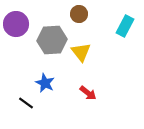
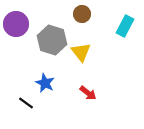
brown circle: moved 3 px right
gray hexagon: rotated 20 degrees clockwise
